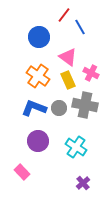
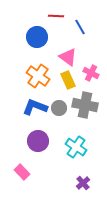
red line: moved 8 px left, 1 px down; rotated 56 degrees clockwise
blue circle: moved 2 px left
blue L-shape: moved 1 px right, 1 px up
